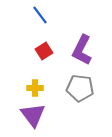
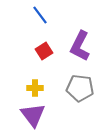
purple L-shape: moved 2 px left, 4 px up
